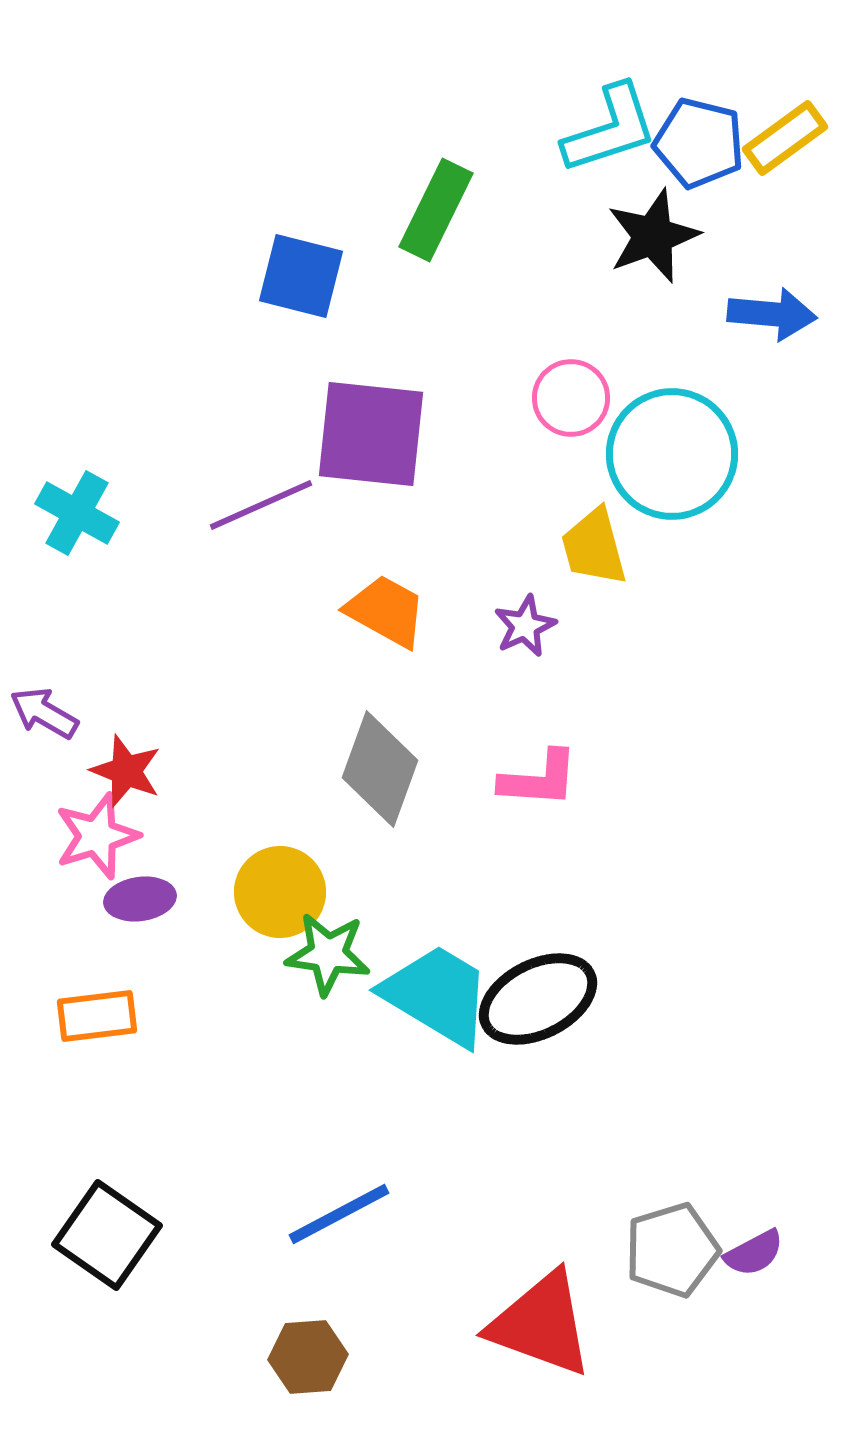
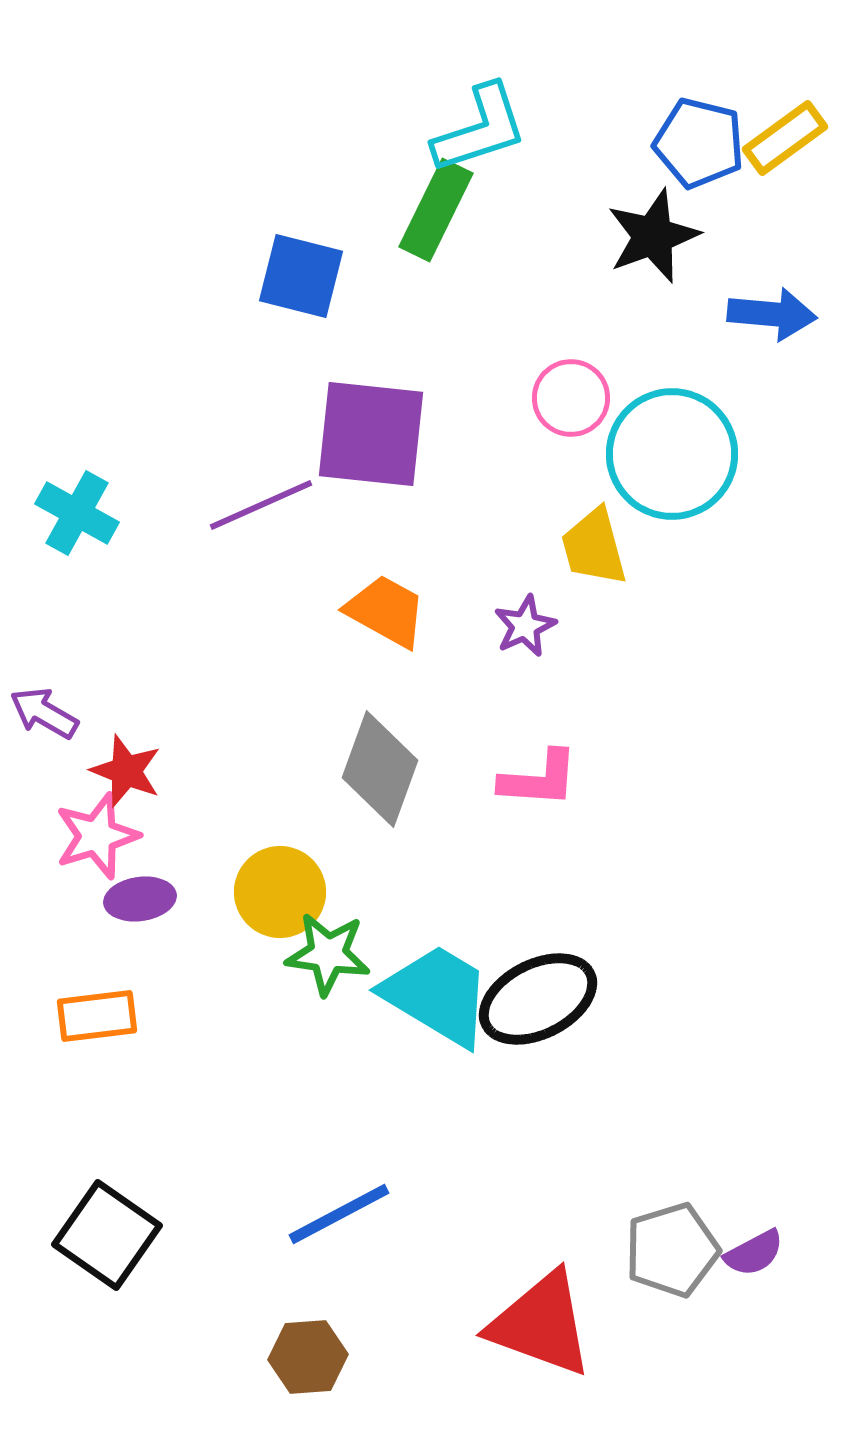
cyan L-shape: moved 130 px left
